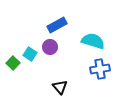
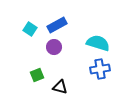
cyan semicircle: moved 5 px right, 2 px down
purple circle: moved 4 px right
cyan square: moved 25 px up
green square: moved 24 px right, 12 px down; rotated 24 degrees clockwise
black triangle: rotated 35 degrees counterclockwise
